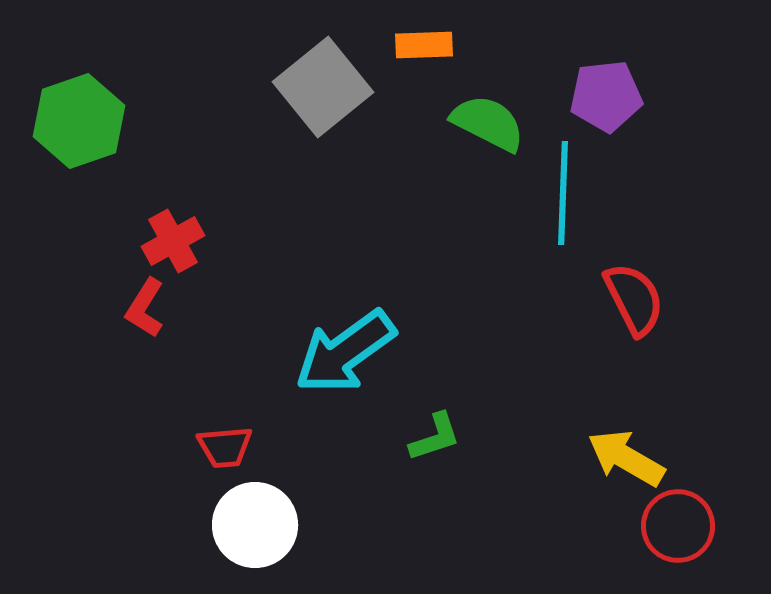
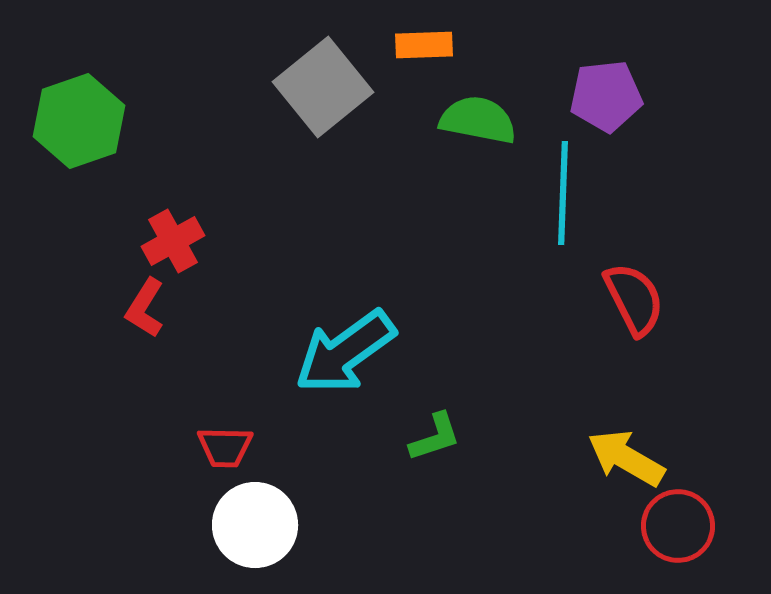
green semicircle: moved 10 px left, 3 px up; rotated 16 degrees counterclockwise
red trapezoid: rotated 6 degrees clockwise
